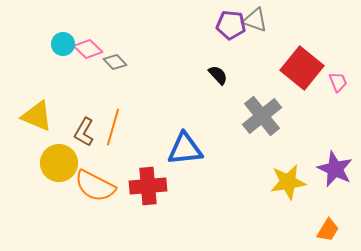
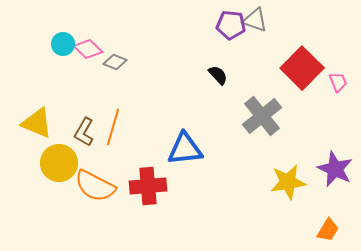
gray diamond: rotated 25 degrees counterclockwise
red square: rotated 6 degrees clockwise
yellow triangle: moved 7 px down
